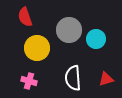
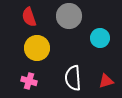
red semicircle: moved 4 px right
gray circle: moved 14 px up
cyan circle: moved 4 px right, 1 px up
red triangle: moved 2 px down
